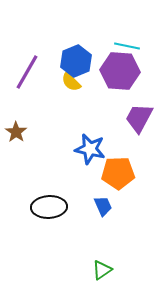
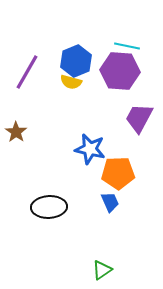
yellow semicircle: rotated 30 degrees counterclockwise
blue trapezoid: moved 7 px right, 4 px up
